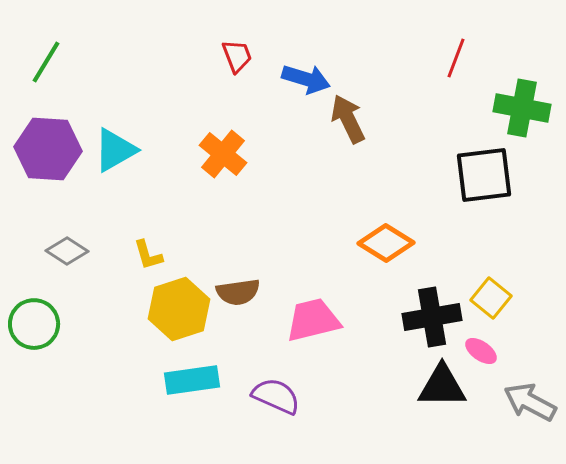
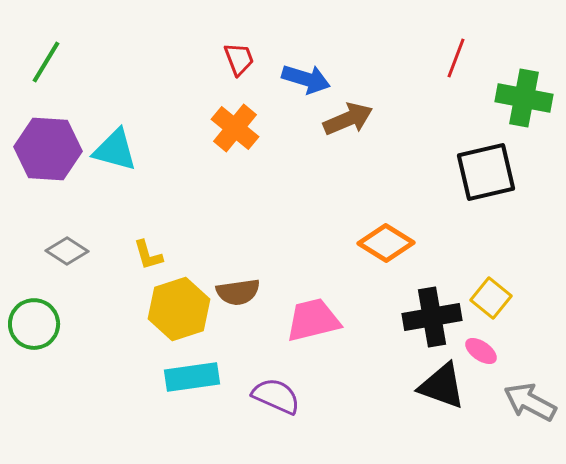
red trapezoid: moved 2 px right, 3 px down
green cross: moved 2 px right, 10 px up
brown arrow: rotated 93 degrees clockwise
cyan triangle: rotated 45 degrees clockwise
orange cross: moved 12 px right, 26 px up
black square: moved 2 px right, 3 px up; rotated 6 degrees counterclockwise
cyan rectangle: moved 3 px up
black triangle: rotated 20 degrees clockwise
